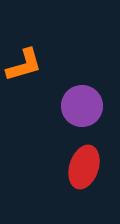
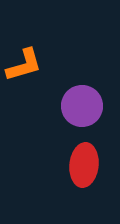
red ellipse: moved 2 px up; rotated 12 degrees counterclockwise
